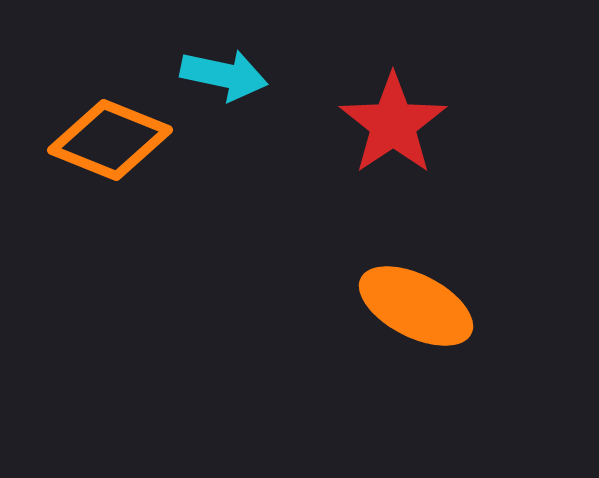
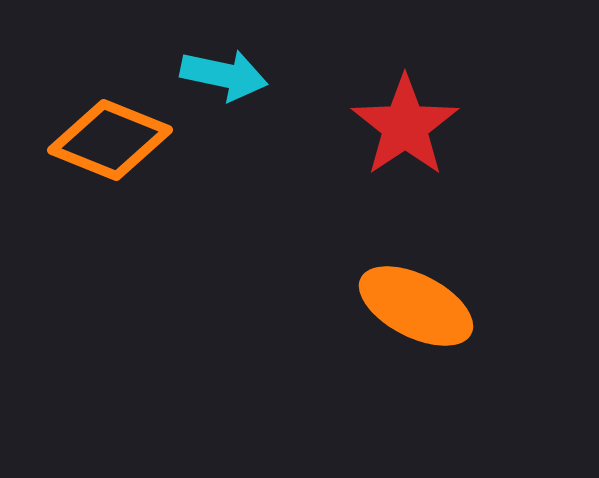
red star: moved 12 px right, 2 px down
